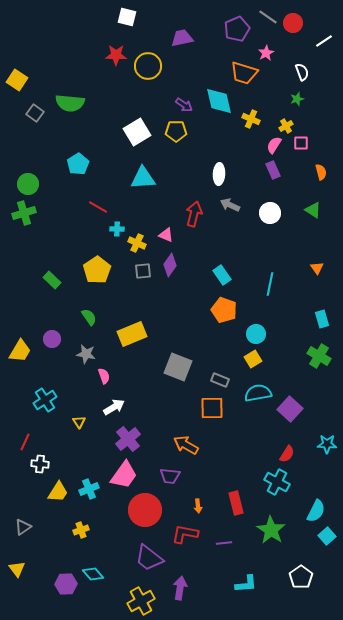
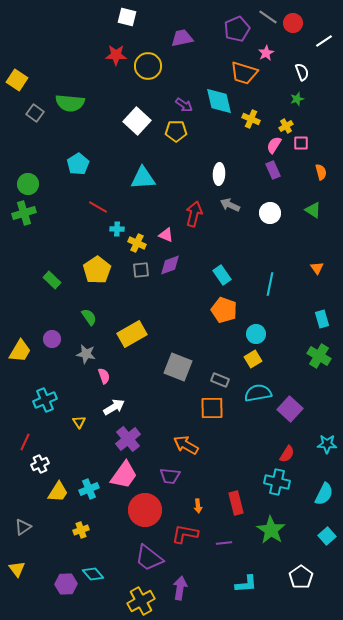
white square at (137, 132): moved 11 px up; rotated 16 degrees counterclockwise
purple diamond at (170, 265): rotated 35 degrees clockwise
gray square at (143, 271): moved 2 px left, 1 px up
yellow rectangle at (132, 334): rotated 8 degrees counterclockwise
cyan cross at (45, 400): rotated 10 degrees clockwise
white cross at (40, 464): rotated 30 degrees counterclockwise
cyan cross at (277, 482): rotated 15 degrees counterclockwise
cyan semicircle at (316, 511): moved 8 px right, 17 px up
